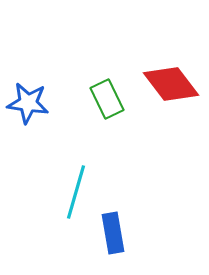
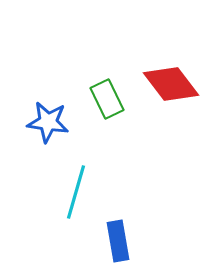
blue star: moved 20 px right, 19 px down
blue rectangle: moved 5 px right, 8 px down
